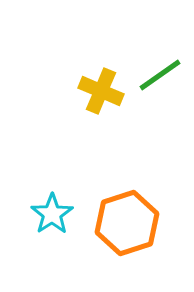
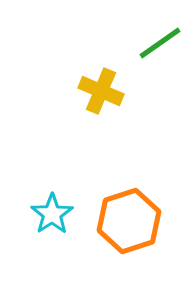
green line: moved 32 px up
orange hexagon: moved 2 px right, 2 px up
